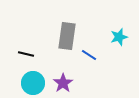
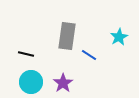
cyan star: rotated 12 degrees counterclockwise
cyan circle: moved 2 px left, 1 px up
